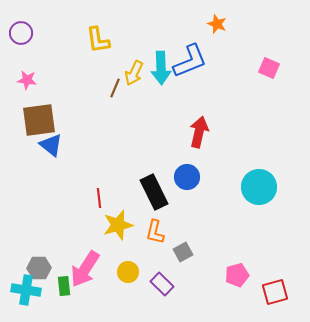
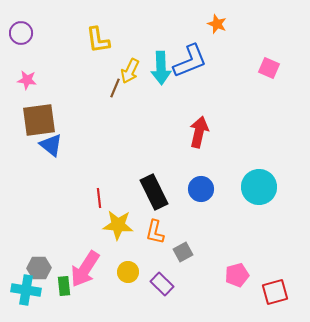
yellow arrow: moved 4 px left, 2 px up
blue circle: moved 14 px right, 12 px down
yellow star: rotated 20 degrees clockwise
